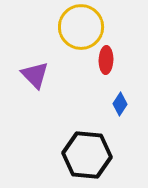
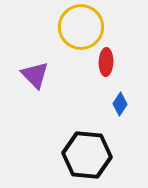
red ellipse: moved 2 px down
